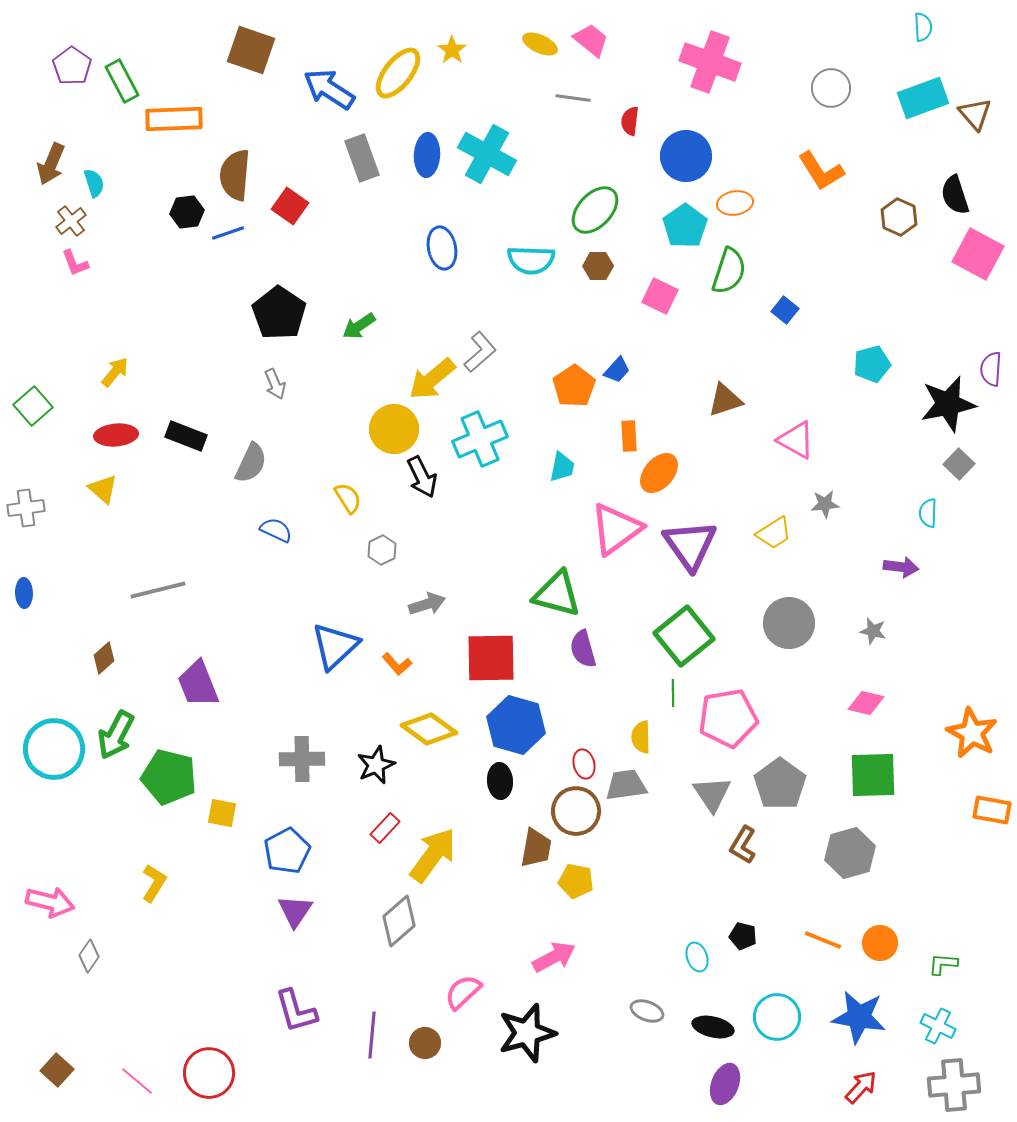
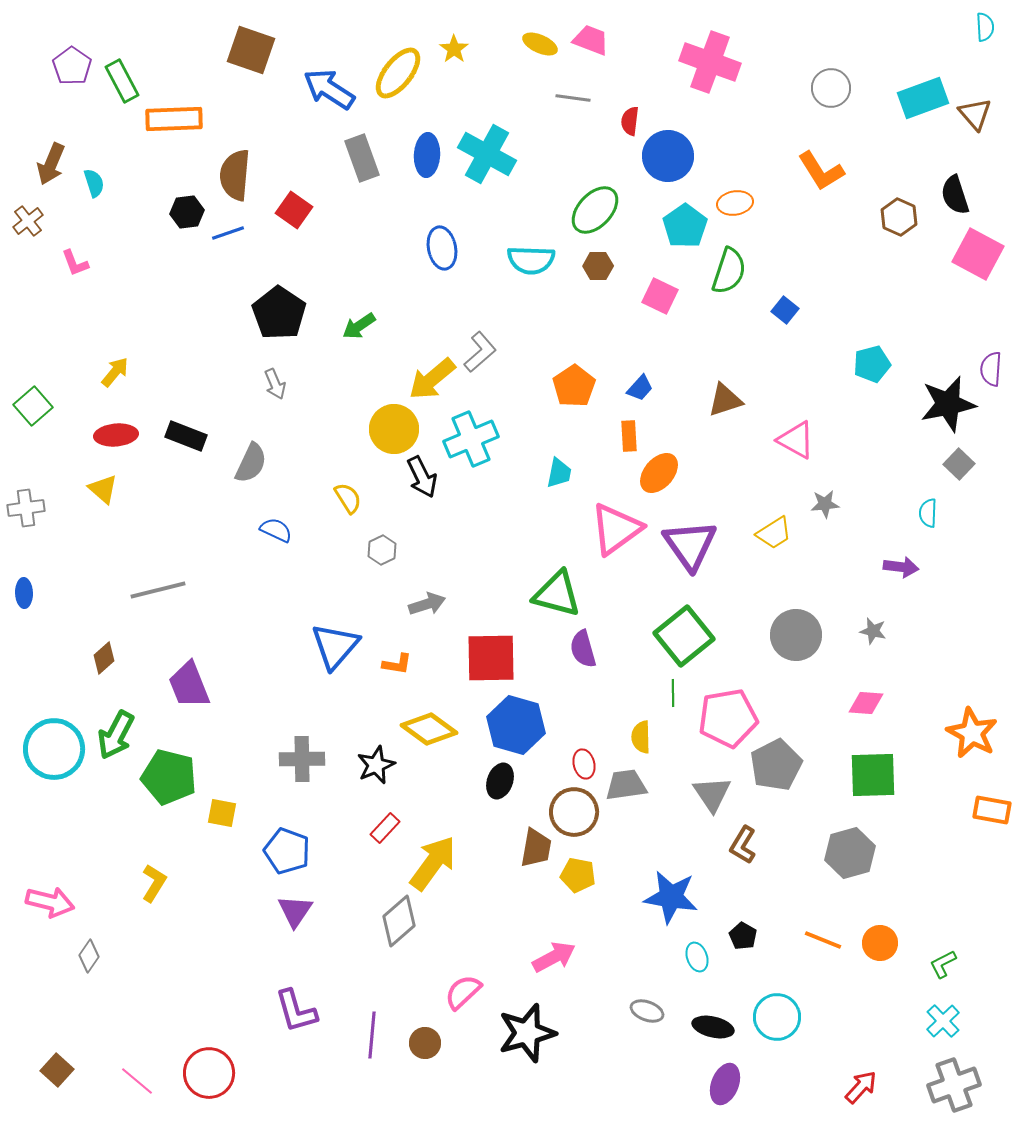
cyan semicircle at (923, 27): moved 62 px right
pink trapezoid at (591, 40): rotated 18 degrees counterclockwise
yellow star at (452, 50): moved 2 px right, 1 px up
blue circle at (686, 156): moved 18 px left
red square at (290, 206): moved 4 px right, 4 px down
brown cross at (71, 221): moved 43 px left
blue trapezoid at (617, 370): moved 23 px right, 18 px down
cyan cross at (480, 439): moved 9 px left
cyan trapezoid at (562, 467): moved 3 px left, 6 px down
gray circle at (789, 623): moved 7 px right, 12 px down
blue triangle at (335, 646): rotated 6 degrees counterclockwise
orange L-shape at (397, 664): rotated 40 degrees counterclockwise
purple trapezoid at (198, 684): moved 9 px left, 1 px down
pink diamond at (866, 703): rotated 9 degrees counterclockwise
black ellipse at (500, 781): rotated 24 degrees clockwise
gray pentagon at (780, 784): moved 4 px left, 19 px up; rotated 9 degrees clockwise
brown circle at (576, 811): moved 2 px left, 1 px down
blue pentagon at (287, 851): rotated 24 degrees counterclockwise
yellow arrow at (433, 855): moved 8 px down
yellow pentagon at (576, 881): moved 2 px right, 6 px up
black pentagon at (743, 936): rotated 16 degrees clockwise
green L-shape at (943, 964): rotated 32 degrees counterclockwise
blue star at (859, 1017): moved 188 px left, 120 px up
cyan cross at (938, 1026): moved 5 px right, 5 px up; rotated 20 degrees clockwise
gray cross at (954, 1085): rotated 15 degrees counterclockwise
